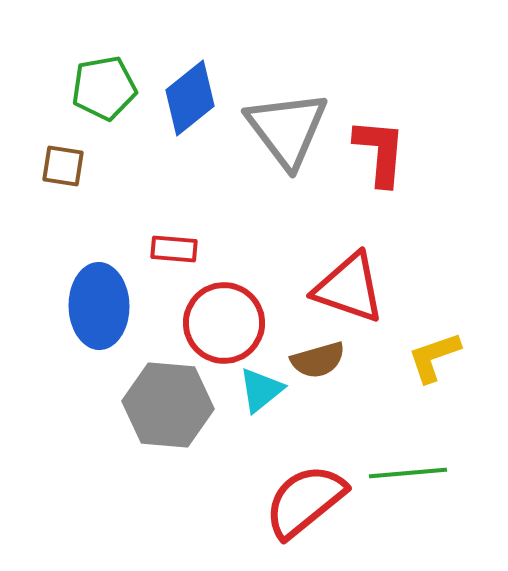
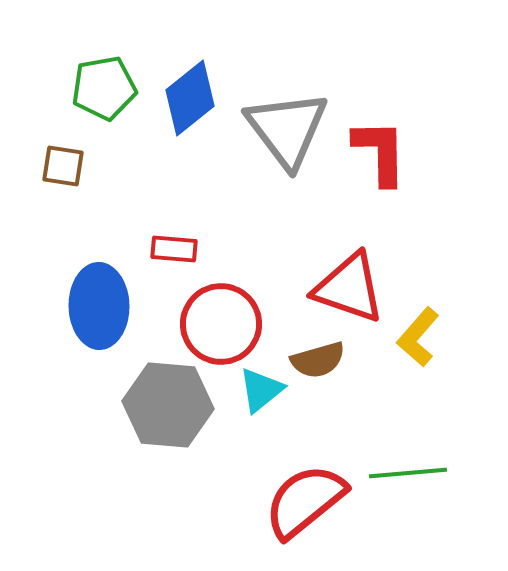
red L-shape: rotated 6 degrees counterclockwise
red circle: moved 3 px left, 1 px down
yellow L-shape: moved 16 px left, 20 px up; rotated 30 degrees counterclockwise
